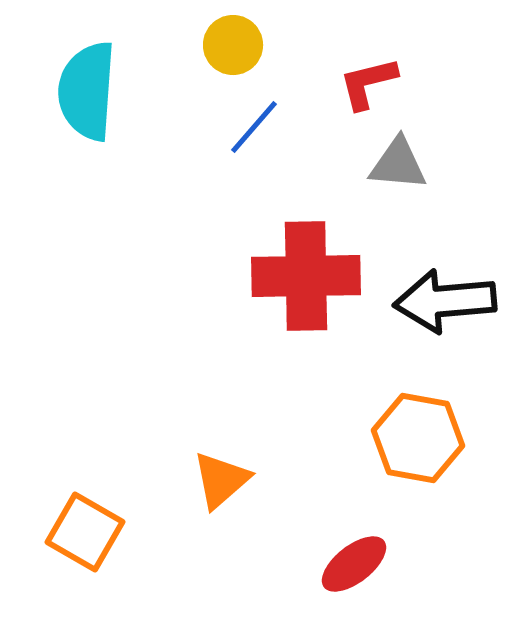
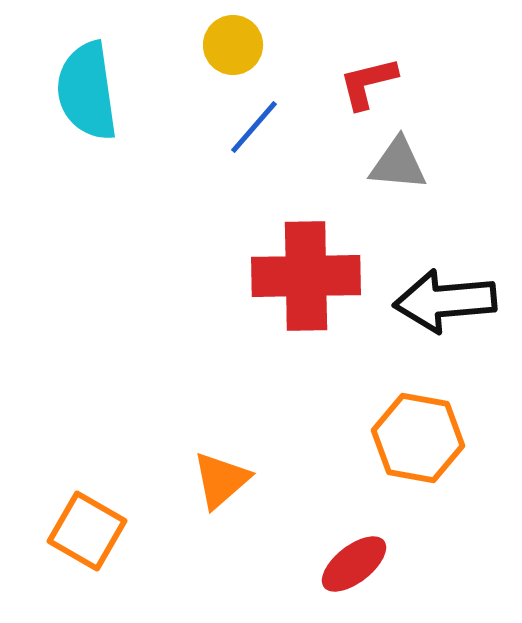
cyan semicircle: rotated 12 degrees counterclockwise
orange square: moved 2 px right, 1 px up
